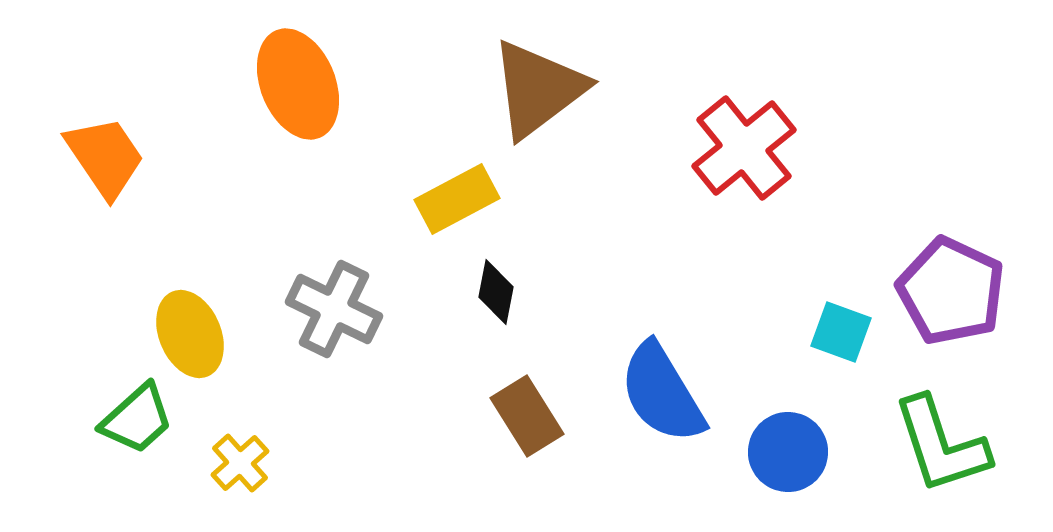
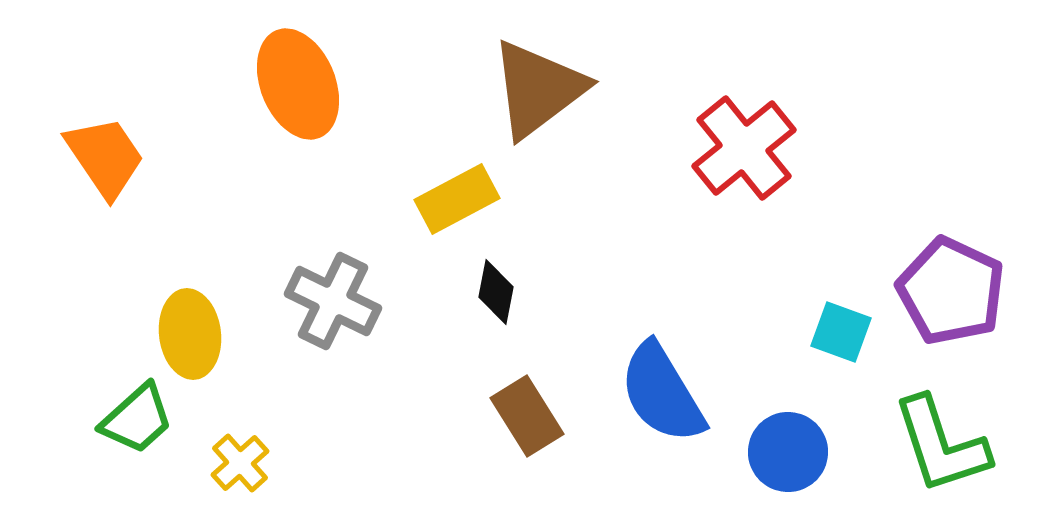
gray cross: moved 1 px left, 8 px up
yellow ellipse: rotated 16 degrees clockwise
